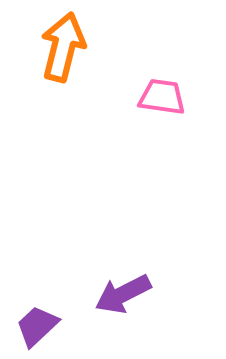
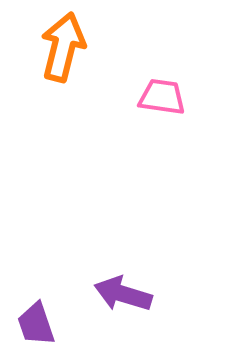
purple arrow: rotated 44 degrees clockwise
purple trapezoid: moved 1 px left, 2 px up; rotated 66 degrees counterclockwise
